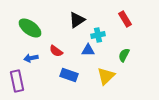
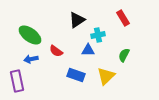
red rectangle: moved 2 px left, 1 px up
green ellipse: moved 7 px down
blue arrow: moved 1 px down
blue rectangle: moved 7 px right
